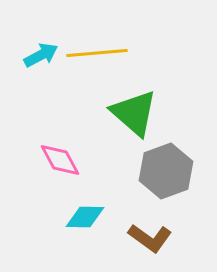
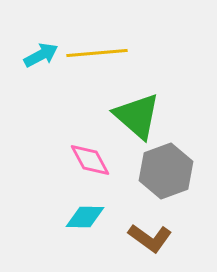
green triangle: moved 3 px right, 3 px down
pink diamond: moved 30 px right
